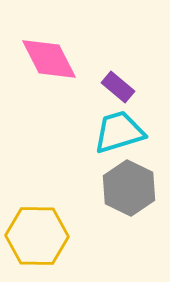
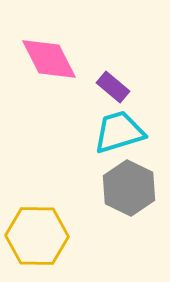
purple rectangle: moved 5 px left
